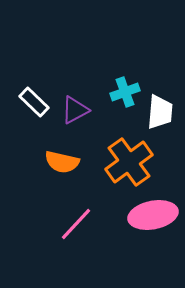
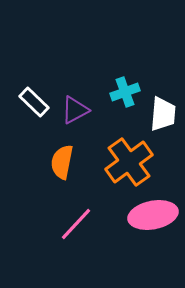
white trapezoid: moved 3 px right, 2 px down
orange semicircle: rotated 88 degrees clockwise
